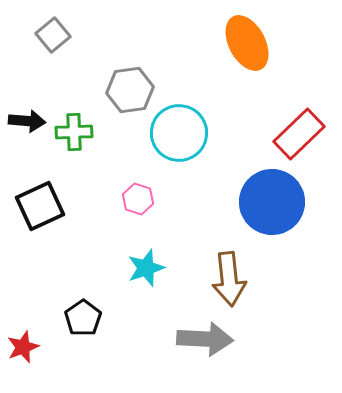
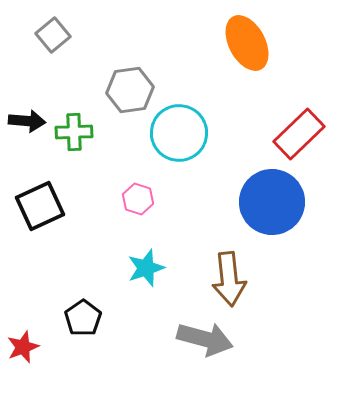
gray arrow: rotated 12 degrees clockwise
